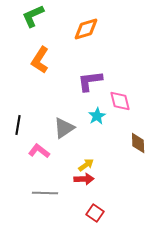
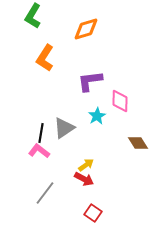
green L-shape: rotated 35 degrees counterclockwise
orange L-shape: moved 5 px right, 2 px up
pink diamond: rotated 15 degrees clockwise
black line: moved 23 px right, 8 px down
brown diamond: rotated 30 degrees counterclockwise
red arrow: rotated 30 degrees clockwise
gray line: rotated 55 degrees counterclockwise
red square: moved 2 px left
